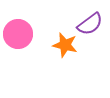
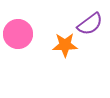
orange star: rotated 15 degrees counterclockwise
